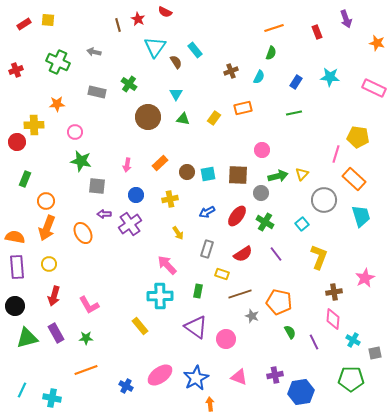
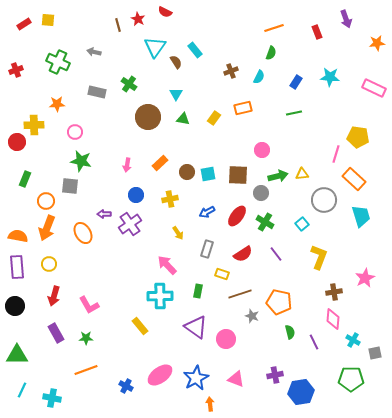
orange star at (377, 43): rotated 21 degrees counterclockwise
yellow triangle at (302, 174): rotated 40 degrees clockwise
gray square at (97, 186): moved 27 px left
orange semicircle at (15, 237): moved 3 px right, 1 px up
green semicircle at (290, 332): rotated 16 degrees clockwise
green triangle at (27, 338): moved 10 px left, 17 px down; rotated 15 degrees clockwise
pink triangle at (239, 377): moved 3 px left, 2 px down
